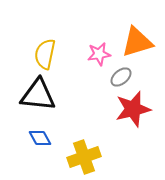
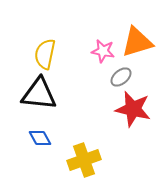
pink star: moved 4 px right, 3 px up; rotated 20 degrees clockwise
black triangle: moved 1 px right, 1 px up
red star: rotated 27 degrees clockwise
yellow cross: moved 3 px down
